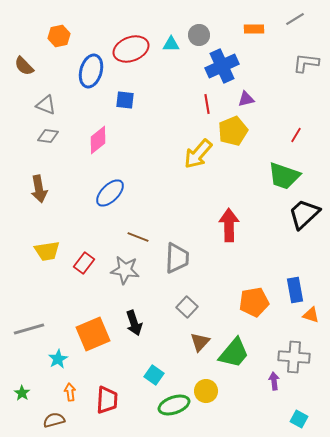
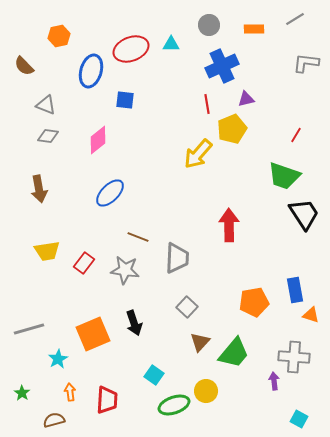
gray circle at (199, 35): moved 10 px right, 10 px up
yellow pentagon at (233, 131): moved 1 px left, 2 px up
black trapezoid at (304, 214): rotated 100 degrees clockwise
